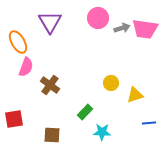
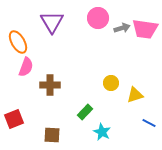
purple triangle: moved 2 px right
brown cross: rotated 36 degrees counterclockwise
red square: rotated 12 degrees counterclockwise
blue line: rotated 32 degrees clockwise
cyan star: rotated 24 degrees clockwise
